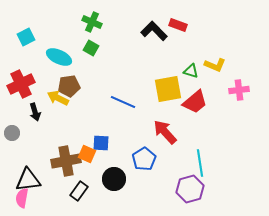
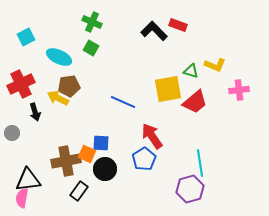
red arrow: moved 13 px left, 4 px down; rotated 8 degrees clockwise
black circle: moved 9 px left, 10 px up
